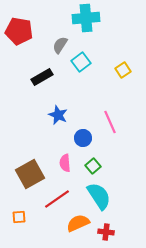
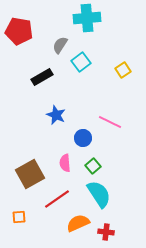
cyan cross: moved 1 px right
blue star: moved 2 px left
pink line: rotated 40 degrees counterclockwise
cyan semicircle: moved 2 px up
